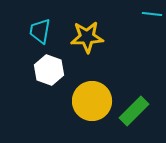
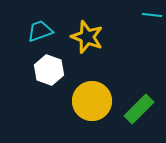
cyan line: moved 1 px down
cyan trapezoid: rotated 60 degrees clockwise
yellow star: rotated 24 degrees clockwise
green rectangle: moved 5 px right, 2 px up
